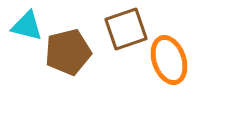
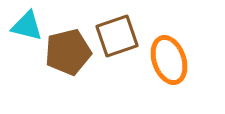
brown square: moved 9 px left, 7 px down
